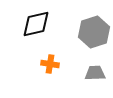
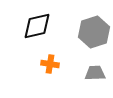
black diamond: moved 1 px right, 2 px down
